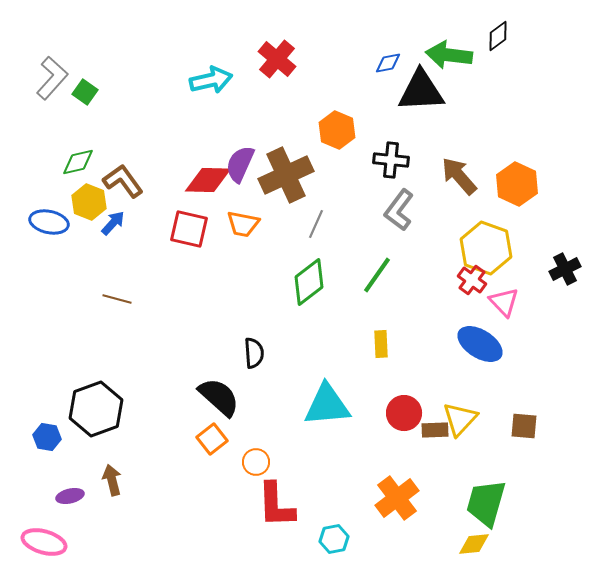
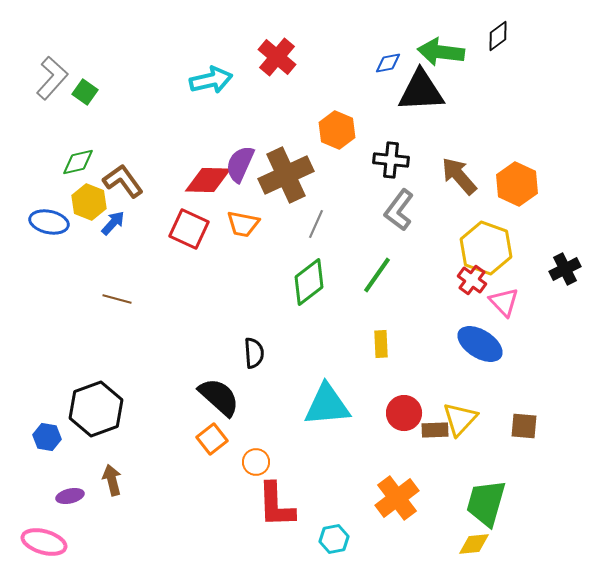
green arrow at (449, 55): moved 8 px left, 3 px up
red cross at (277, 59): moved 2 px up
red square at (189, 229): rotated 12 degrees clockwise
